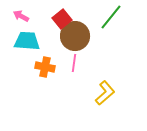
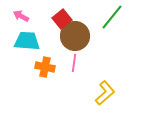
green line: moved 1 px right
